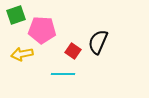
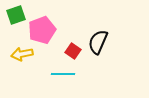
pink pentagon: rotated 24 degrees counterclockwise
